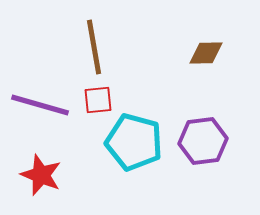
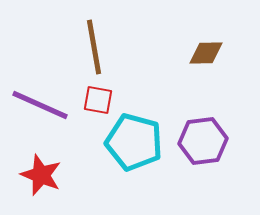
red square: rotated 16 degrees clockwise
purple line: rotated 8 degrees clockwise
